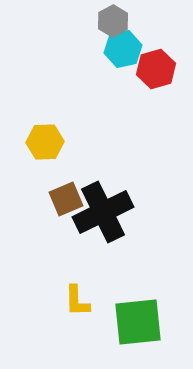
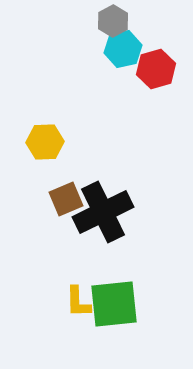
yellow L-shape: moved 1 px right, 1 px down
green square: moved 24 px left, 18 px up
